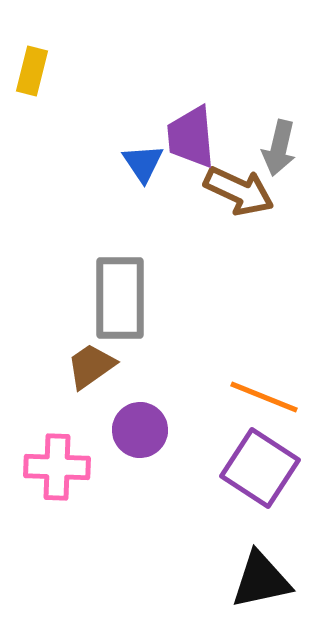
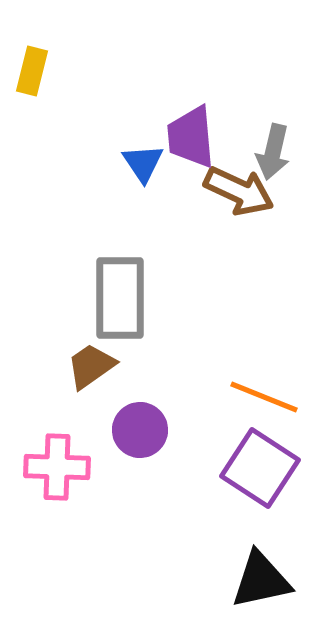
gray arrow: moved 6 px left, 4 px down
